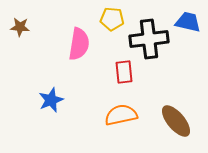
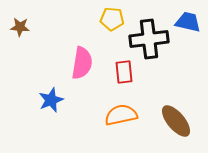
pink semicircle: moved 3 px right, 19 px down
